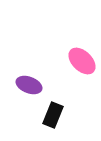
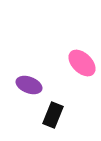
pink ellipse: moved 2 px down
